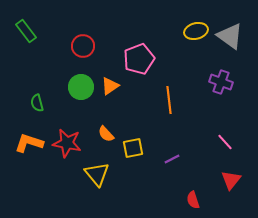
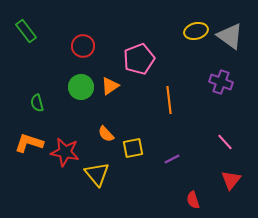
red star: moved 2 px left, 9 px down
